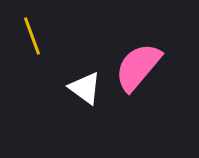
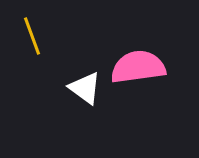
pink semicircle: rotated 42 degrees clockwise
